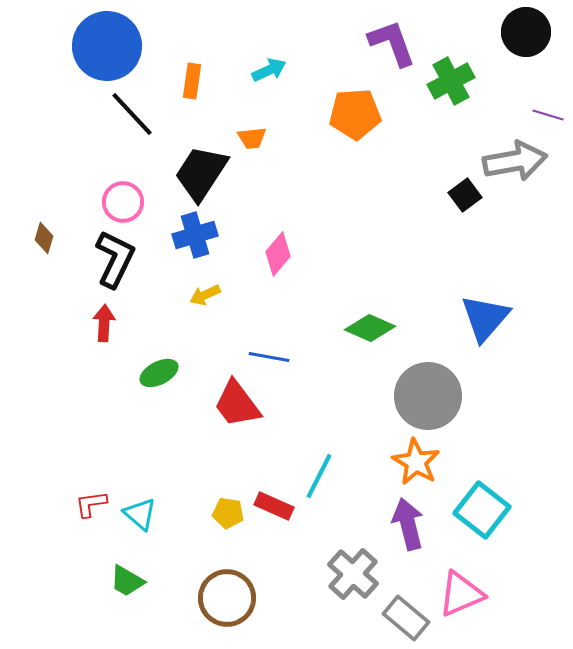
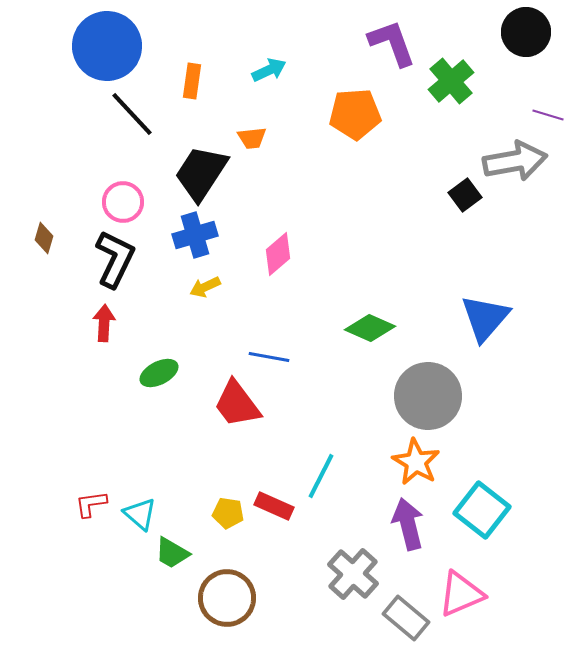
green cross: rotated 12 degrees counterclockwise
pink diamond: rotated 9 degrees clockwise
yellow arrow: moved 8 px up
cyan line: moved 2 px right
green trapezoid: moved 45 px right, 28 px up
